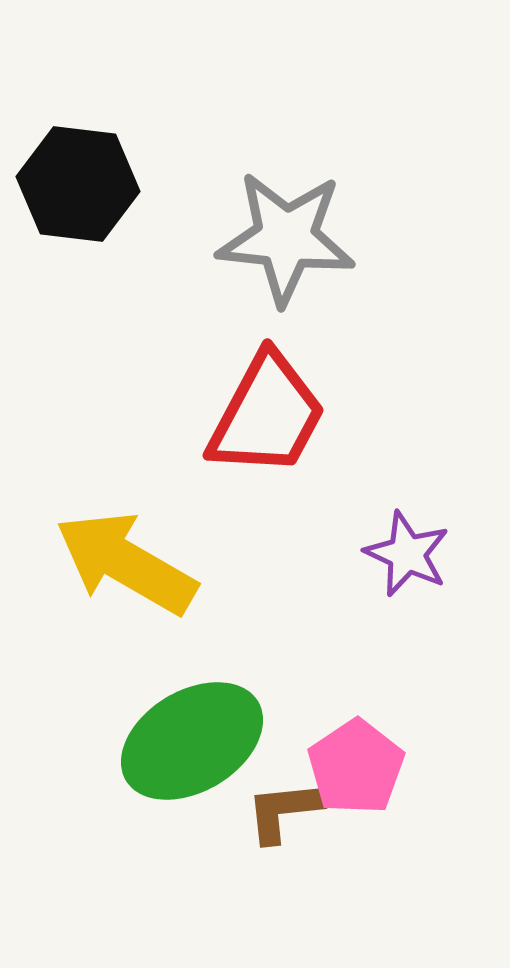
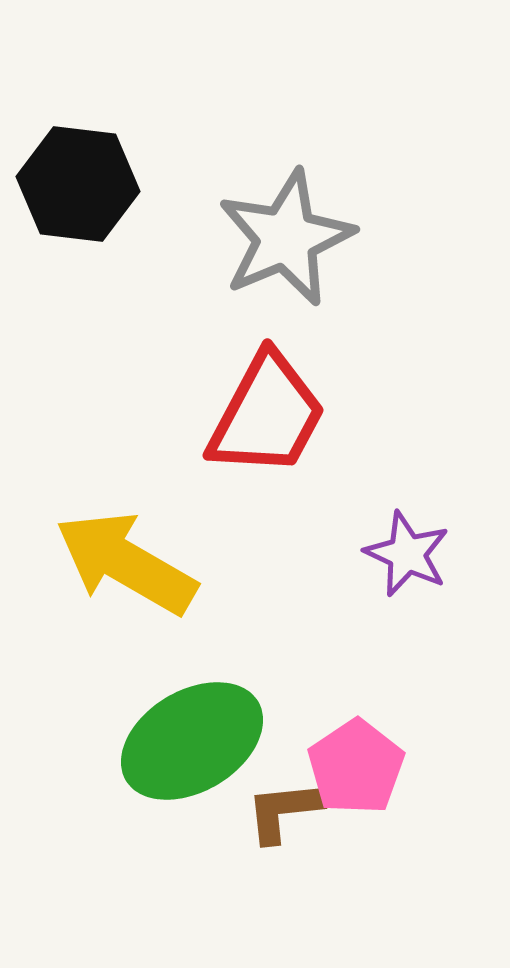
gray star: rotated 29 degrees counterclockwise
